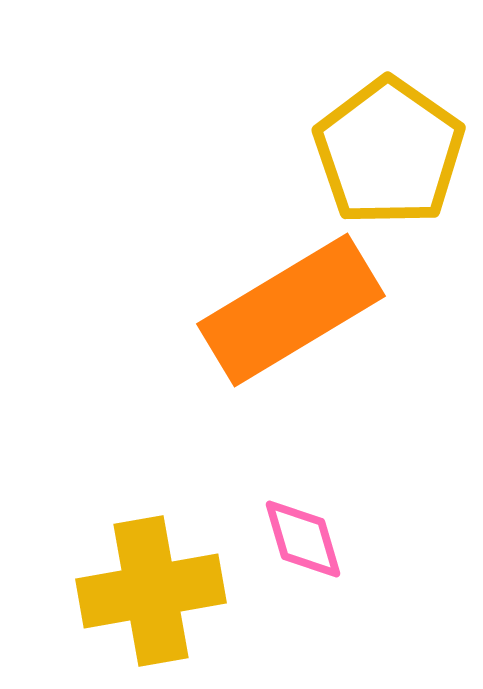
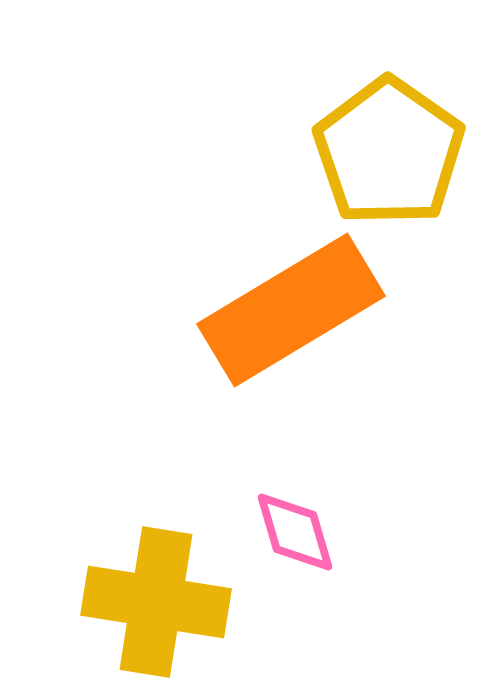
pink diamond: moved 8 px left, 7 px up
yellow cross: moved 5 px right, 11 px down; rotated 19 degrees clockwise
